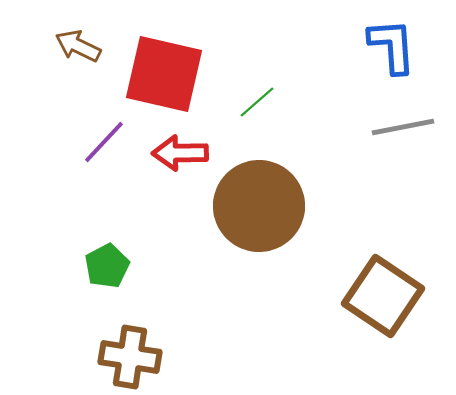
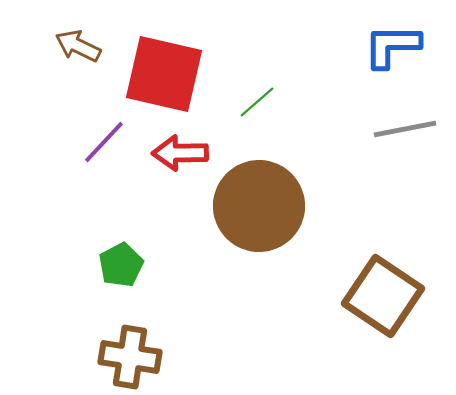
blue L-shape: rotated 86 degrees counterclockwise
gray line: moved 2 px right, 2 px down
green pentagon: moved 14 px right, 1 px up
